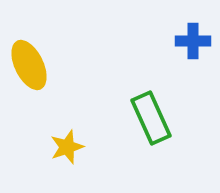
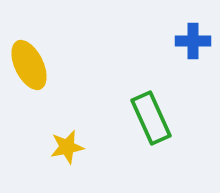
yellow star: rotated 8 degrees clockwise
